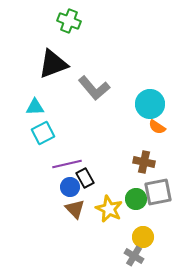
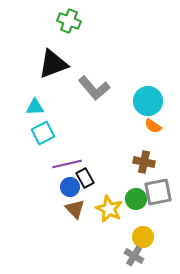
cyan circle: moved 2 px left, 3 px up
orange semicircle: moved 4 px left, 1 px up
